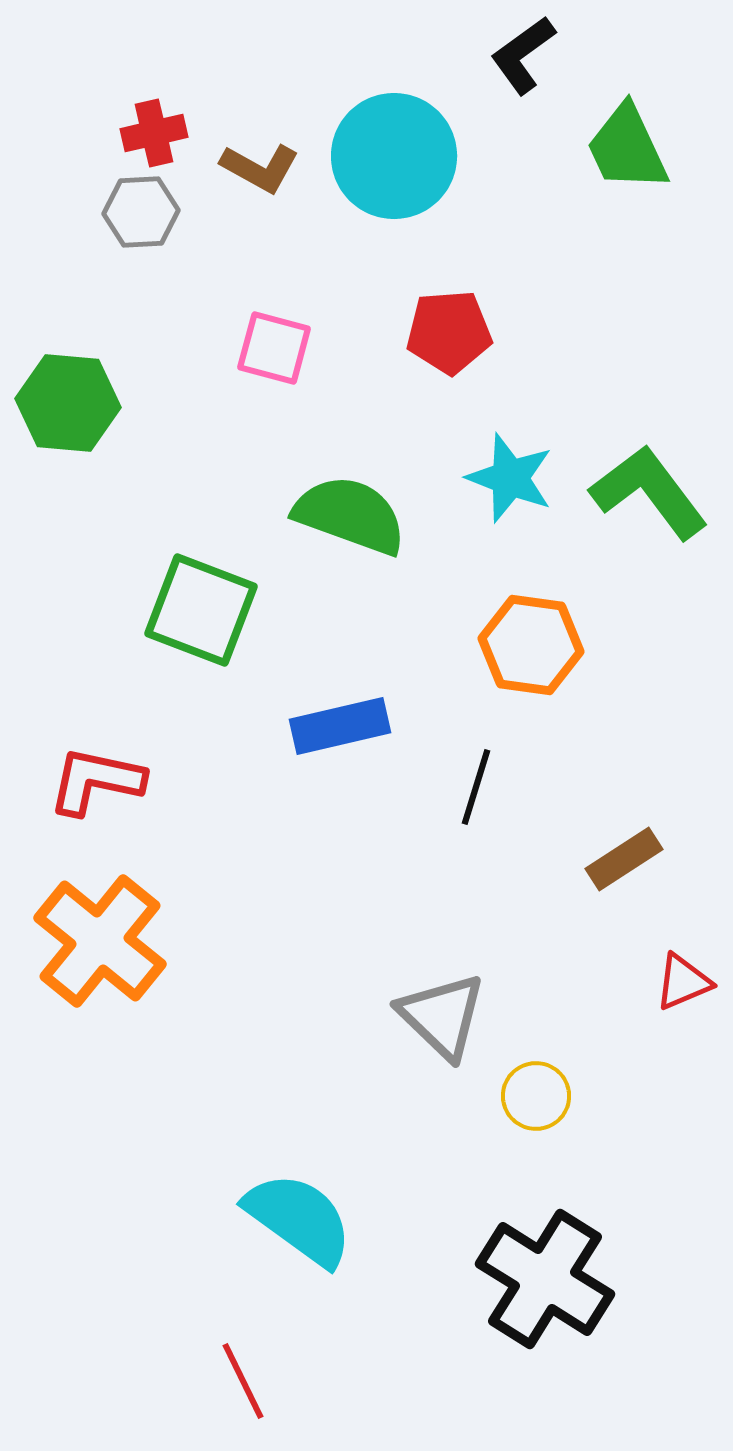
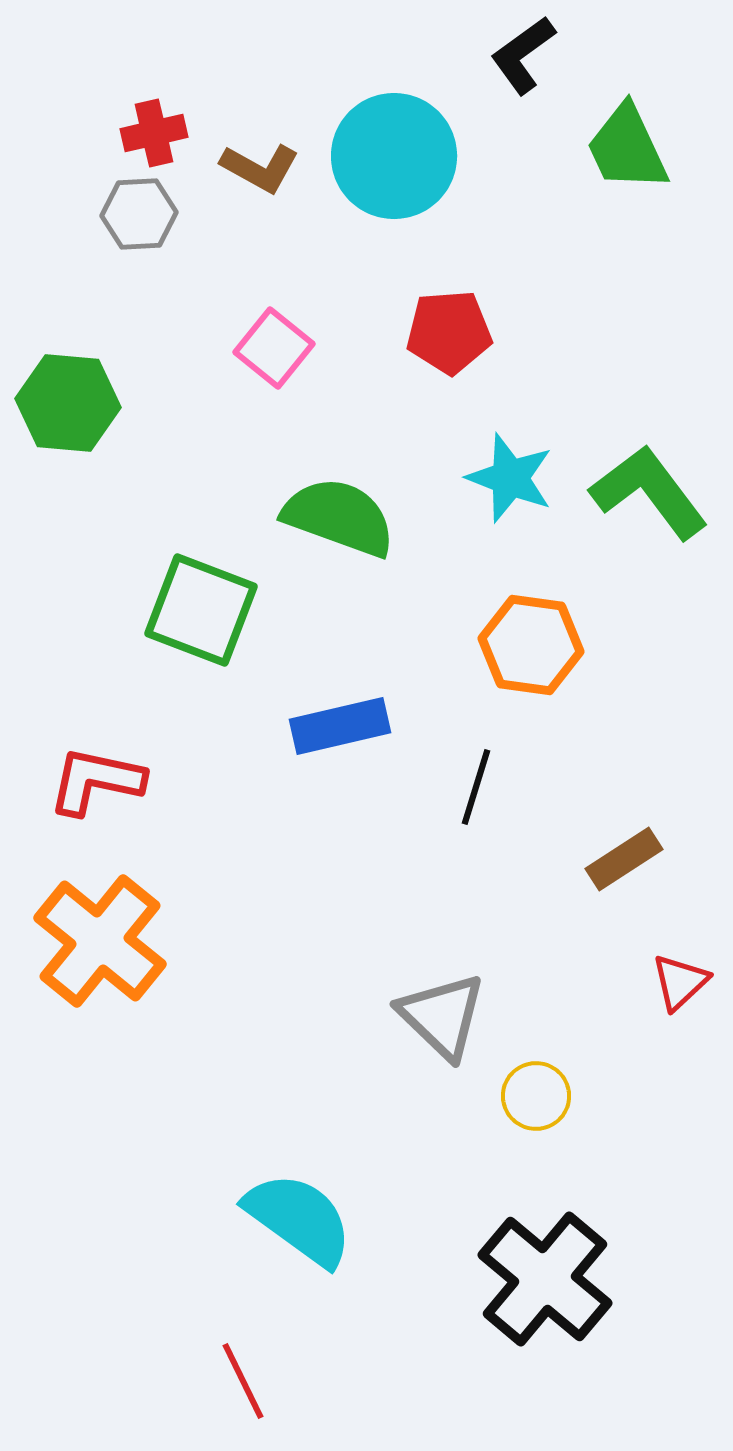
gray hexagon: moved 2 px left, 2 px down
pink square: rotated 24 degrees clockwise
green semicircle: moved 11 px left, 2 px down
red triangle: moved 3 px left; rotated 20 degrees counterclockwise
black cross: rotated 8 degrees clockwise
